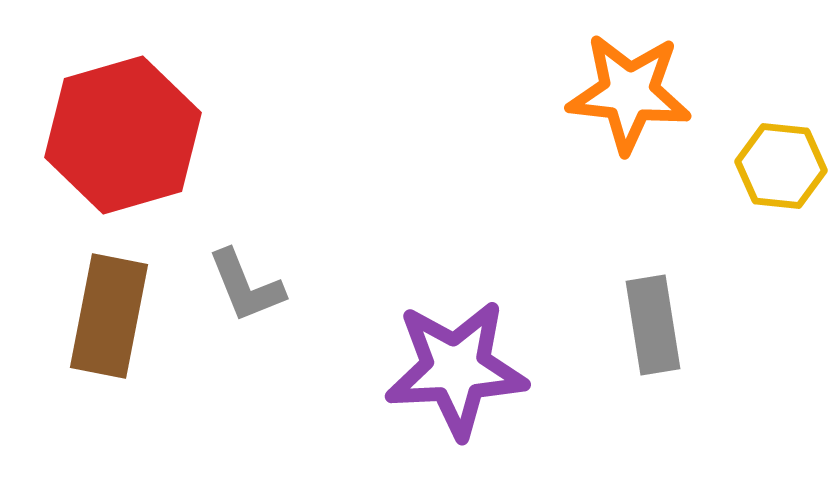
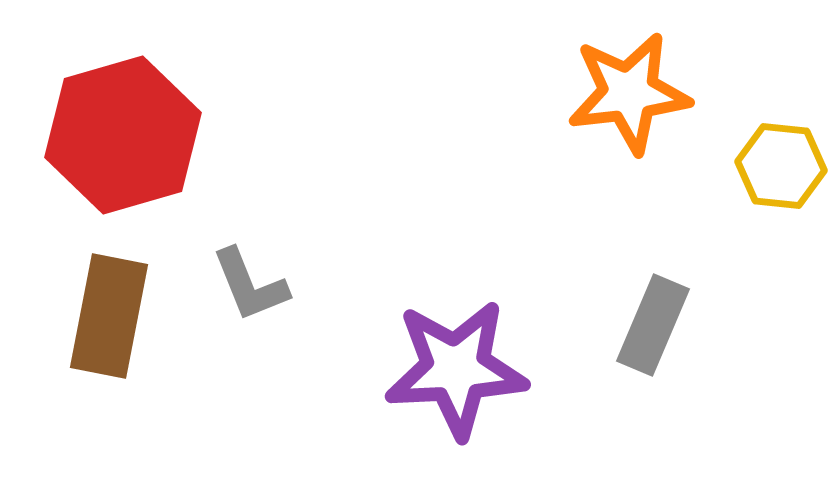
orange star: rotated 13 degrees counterclockwise
gray L-shape: moved 4 px right, 1 px up
gray rectangle: rotated 32 degrees clockwise
